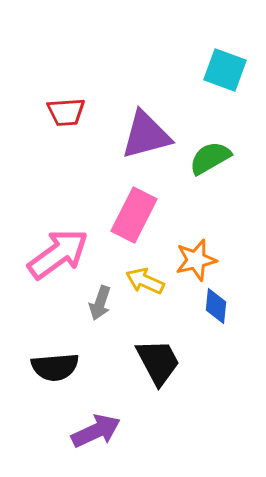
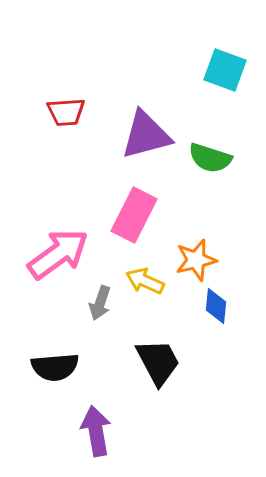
green semicircle: rotated 132 degrees counterclockwise
purple arrow: rotated 75 degrees counterclockwise
